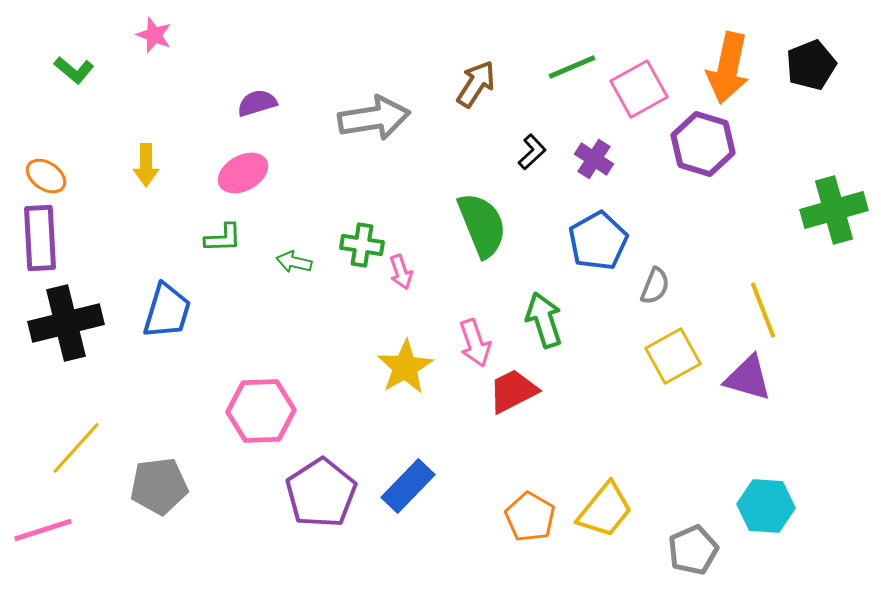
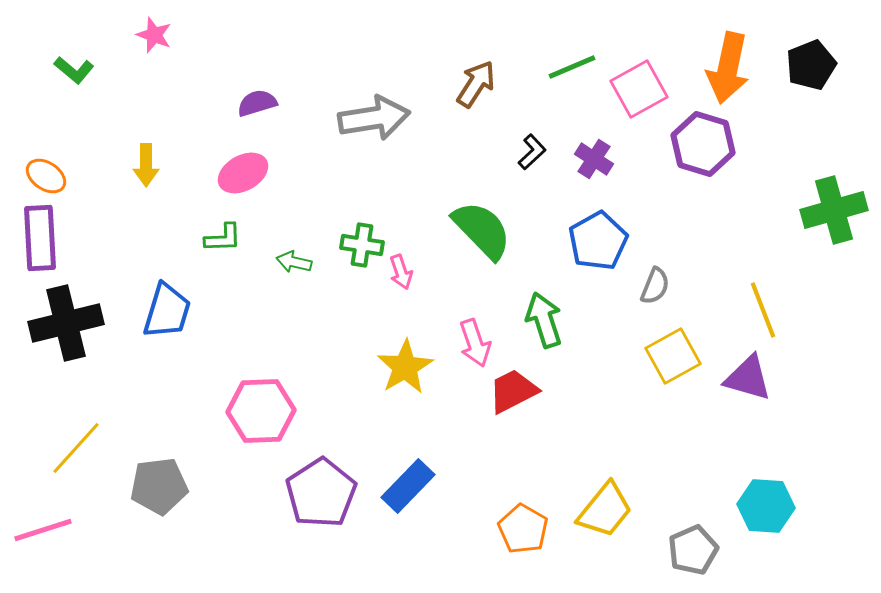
green semicircle at (482, 225): moved 5 px down; rotated 22 degrees counterclockwise
orange pentagon at (530, 517): moved 7 px left, 12 px down
